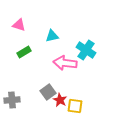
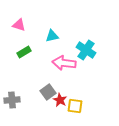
pink arrow: moved 1 px left
